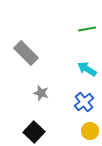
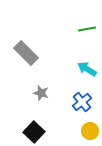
blue cross: moved 2 px left
